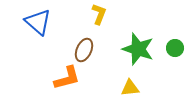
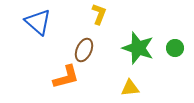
green star: moved 1 px up
orange L-shape: moved 1 px left, 1 px up
